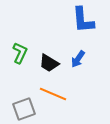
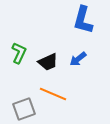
blue L-shape: rotated 20 degrees clockwise
green L-shape: moved 1 px left
blue arrow: rotated 18 degrees clockwise
black trapezoid: moved 1 px left, 1 px up; rotated 55 degrees counterclockwise
